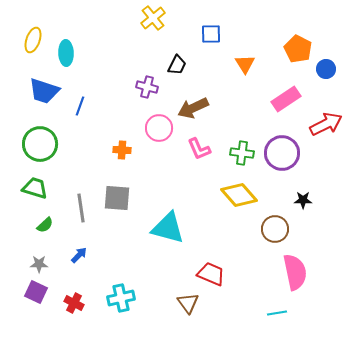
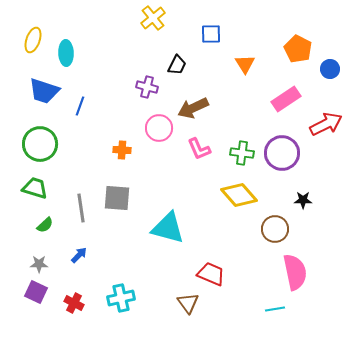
blue circle: moved 4 px right
cyan line: moved 2 px left, 4 px up
